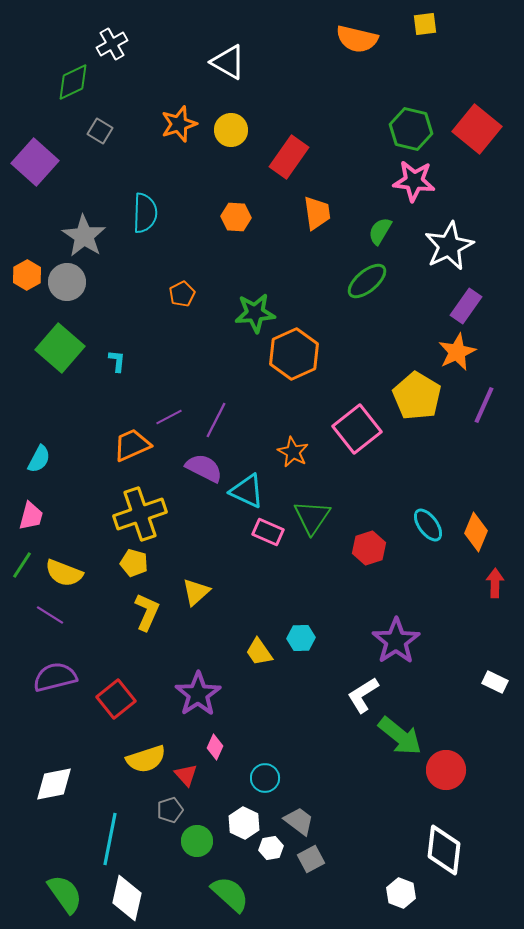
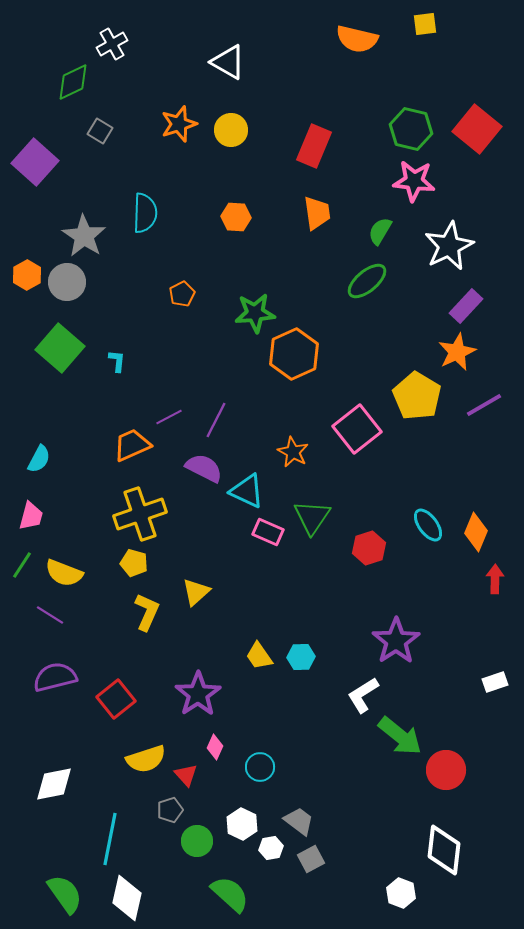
red rectangle at (289, 157): moved 25 px right, 11 px up; rotated 12 degrees counterclockwise
purple rectangle at (466, 306): rotated 8 degrees clockwise
purple line at (484, 405): rotated 36 degrees clockwise
red arrow at (495, 583): moved 4 px up
cyan hexagon at (301, 638): moved 19 px down
yellow trapezoid at (259, 652): moved 4 px down
white rectangle at (495, 682): rotated 45 degrees counterclockwise
cyan circle at (265, 778): moved 5 px left, 11 px up
white hexagon at (244, 823): moved 2 px left, 1 px down
